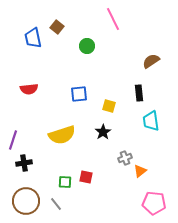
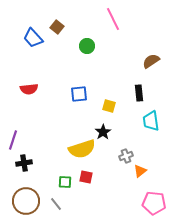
blue trapezoid: rotated 30 degrees counterclockwise
yellow semicircle: moved 20 px right, 14 px down
gray cross: moved 1 px right, 2 px up
